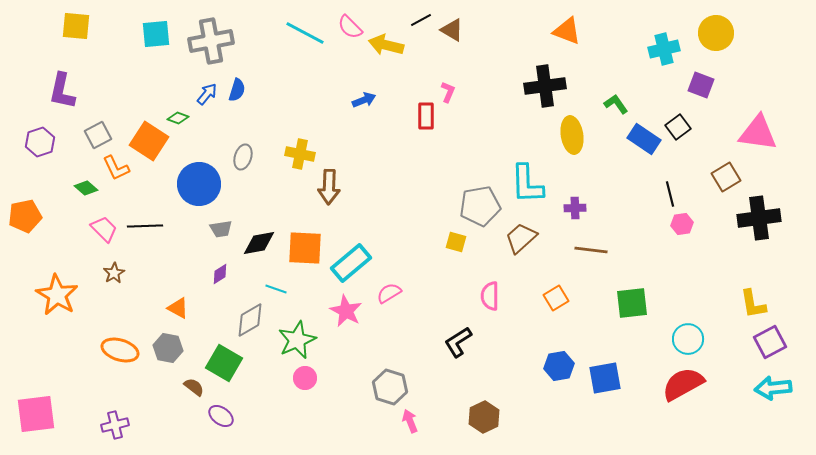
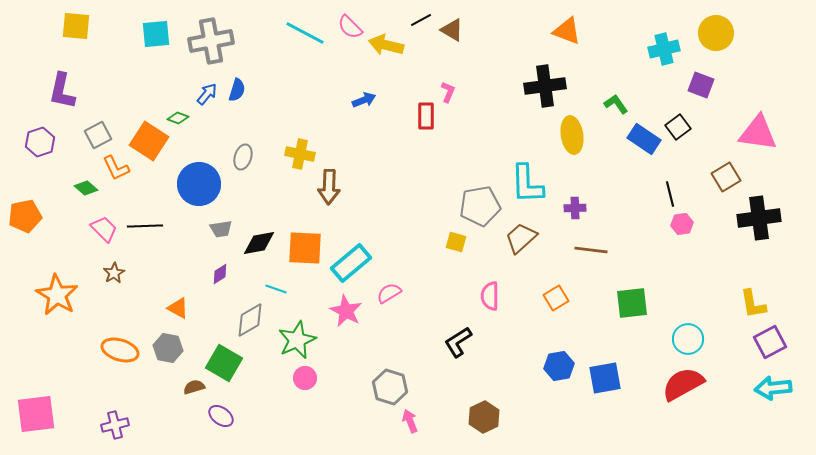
brown semicircle at (194, 387): rotated 55 degrees counterclockwise
